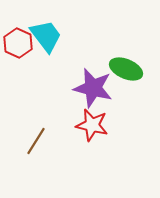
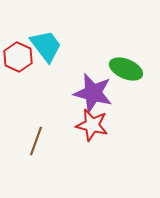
cyan trapezoid: moved 10 px down
red hexagon: moved 14 px down
purple star: moved 5 px down
brown line: rotated 12 degrees counterclockwise
